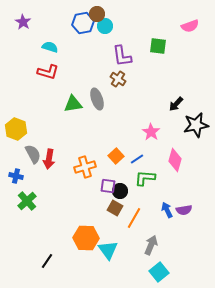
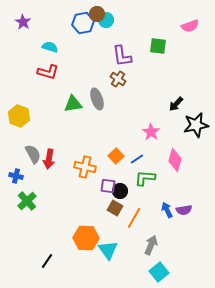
cyan circle: moved 1 px right, 6 px up
yellow hexagon: moved 3 px right, 13 px up
orange cross: rotated 30 degrees clockwise
